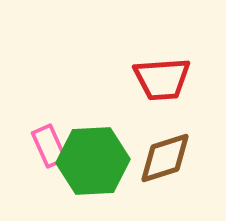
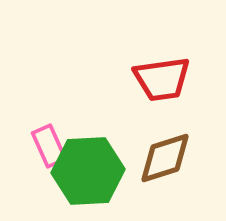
red trapezoid: rotated 4 degrees counterclockwise
green hexagon: moved 5 px left, 10 px down
